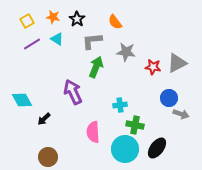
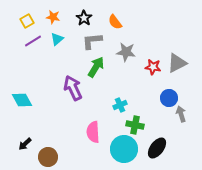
black star: moved 7 px right, 1 px up
cyan triangle: rotated 48 degrees clockwise
purple line: moved 1 px right, 3 px up
green arrow: rotated 10 degrees clockwise
purple arrow: moved 4 px up
cyan cross: rotated 16 degrees counterclockwise
gray arrow: rotated 126 degrees counterclockwise
black arrow: moved 19 px left, 25 px down
cyan circle: moved 1 px left
